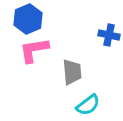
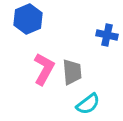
blue cross: moved 2 px left
pink L-shape: moved 10 px right, 19 px down; rotated 128 degrees clockwise
cyan semicircle: moved 1 px up
